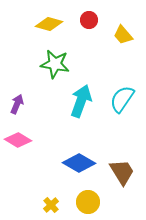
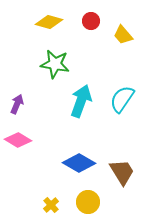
red circle: moved 2 px right, 1 px down
yellow diamond: moved 2 px up
